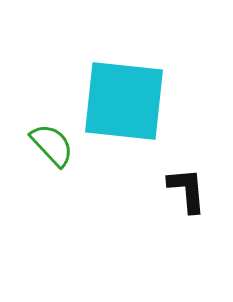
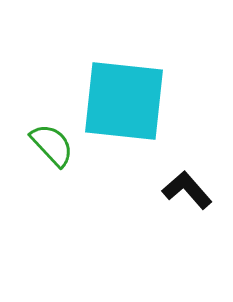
black L-shape: rotated 36 degrees counterclockwise
